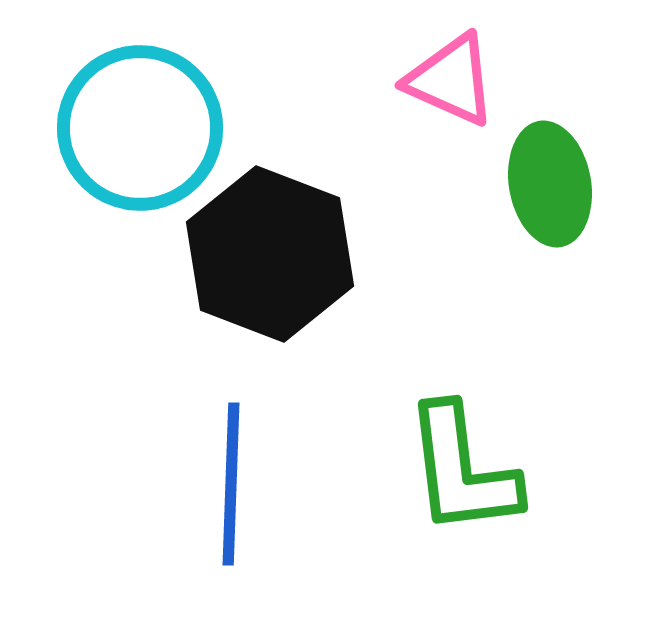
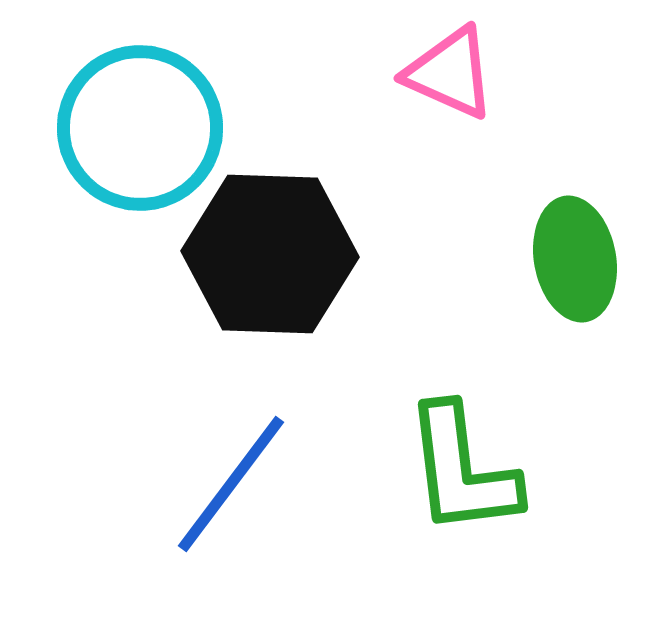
pink triangle: moved 1 px left, 7 px up
green ellipse: moved 25 px right, 75 px down
black hexagon: rotated 19 degrees counterclockwise
blue line: rotated 35 degrees clockwise
